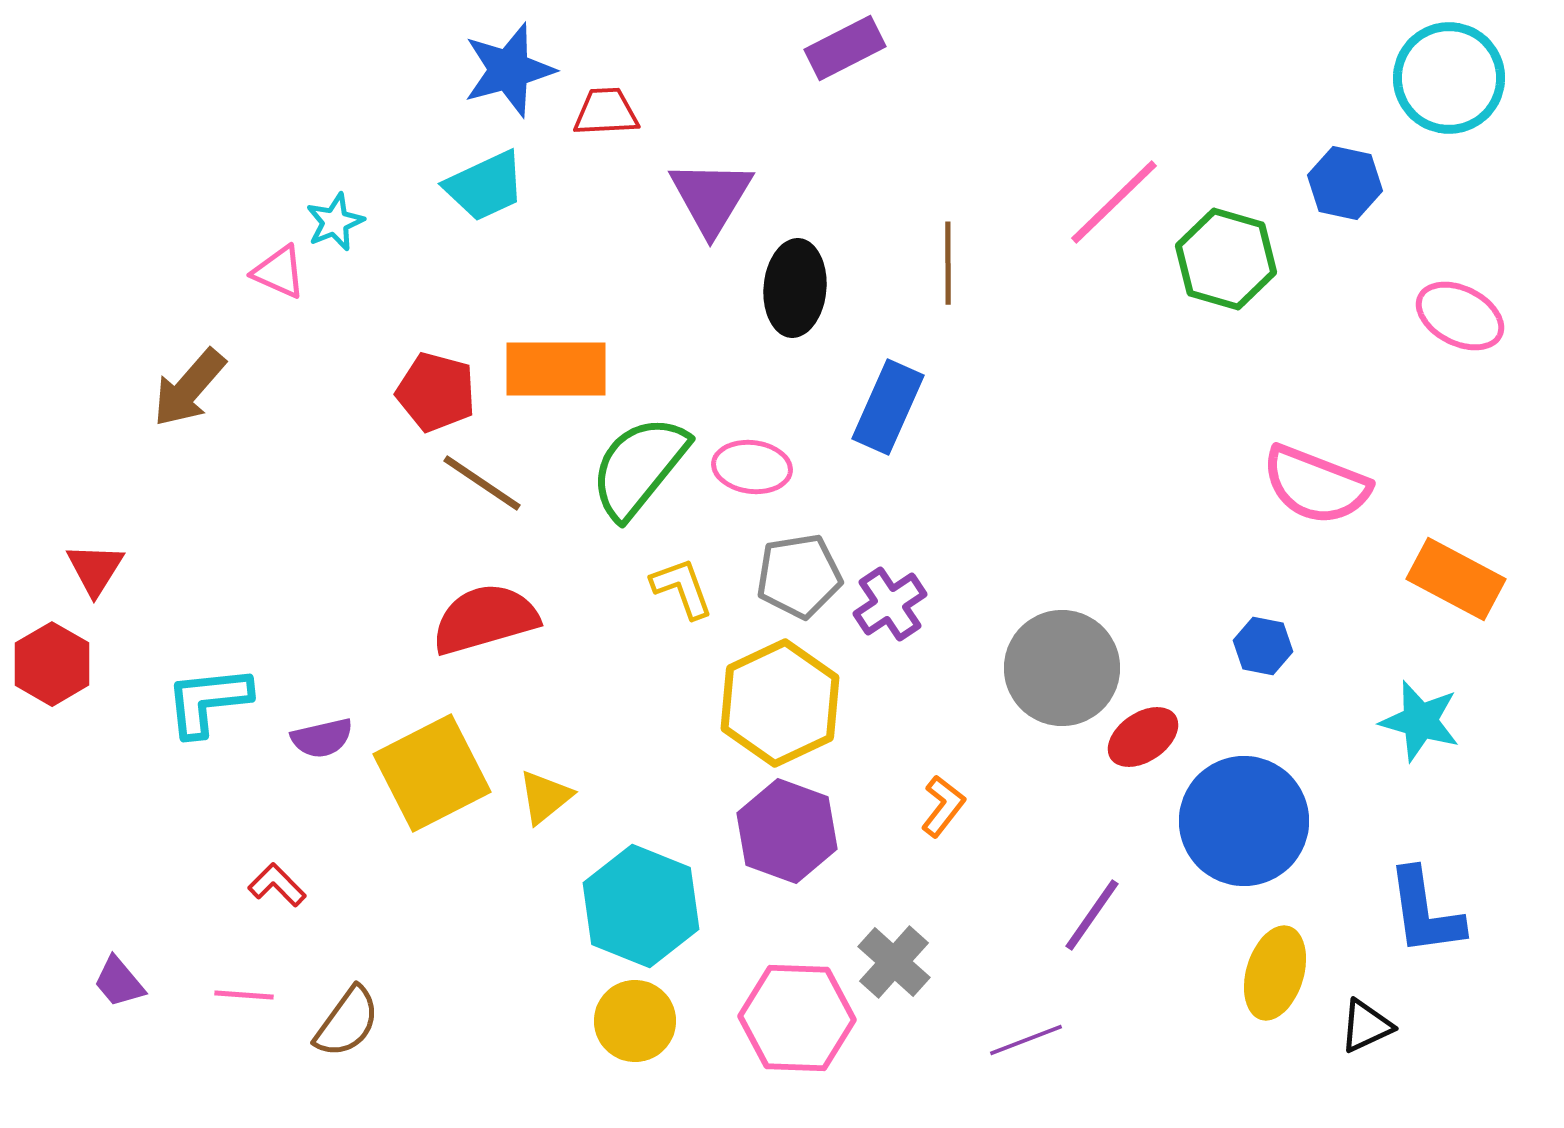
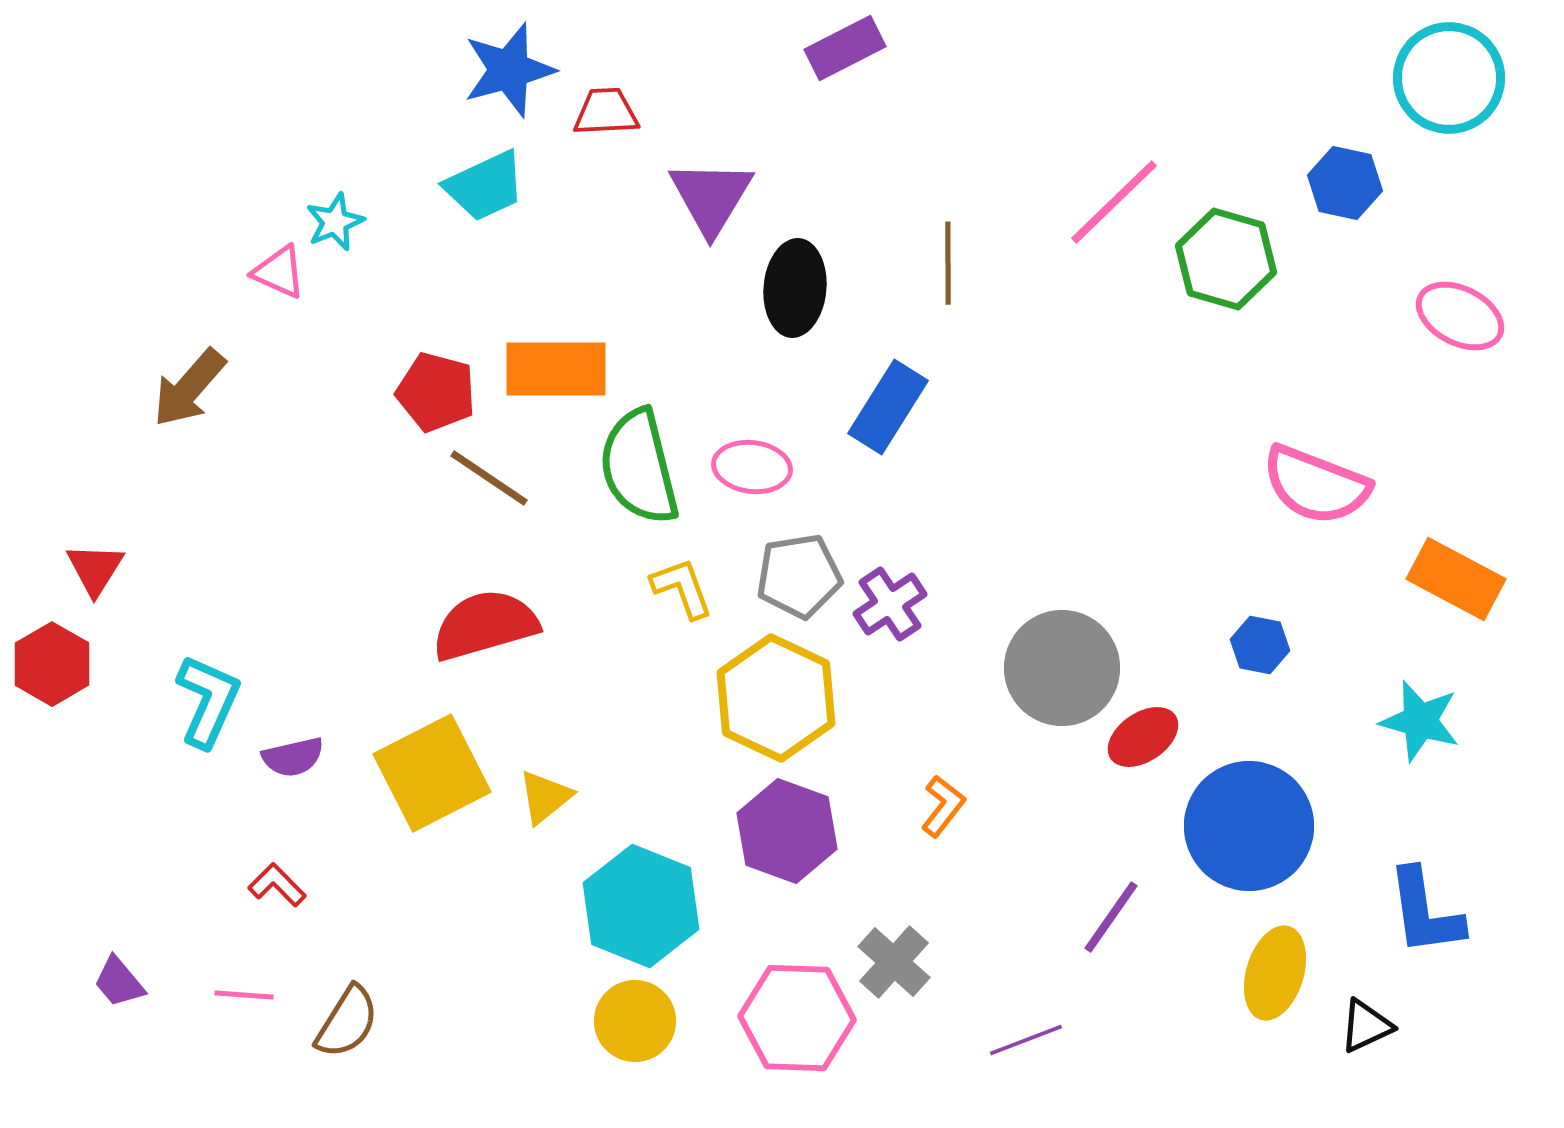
blue rectangle at (888, 407): rotated 8 degrees clockwise
green semicircle at (639, 467): rotated 53 degrees counterclockwise
brown line at (482, 483): moved 7 px right, 5 px up
red semicircle at (485, 619): moved 6 px down
blue hexagon at (1263, 646): moved 3 px left, 1 px up
cyan L-shape at (208, 701): rotated 120 degrees clockwise
yellow hexagon at (780, 703): moved 4 px left, 5 px up; rotated 10 degrees counterclockwise
purple semicircle at (322, 738): moved 29 px left, 19 px down
blue circle at (1244, 821): moved 5 px right, 5 px down
purple line at (1092, 915): moved 19 px right, 2 px down
brown semicircle at (347, 1022): rotated 4 degrees counterclockwise
